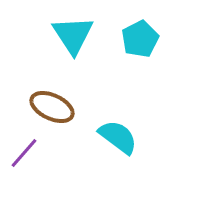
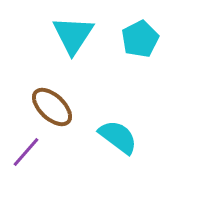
cyan triangle: rotated 6 degrees clockwise
brown ellipse: rotated 18 degrees clockwise
purple line: moved 2 px right, 1 px up
